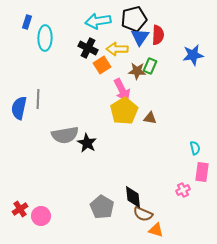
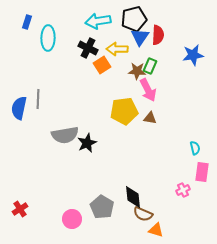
cyan ellipse: moved 3 px right
pink arrow: moved 26 px right
yellow pentagon: rotated 24 degrees clockwise
black star: rotated 18 degrees clockwise
pink circle: moved 31 px right, 3 px down
